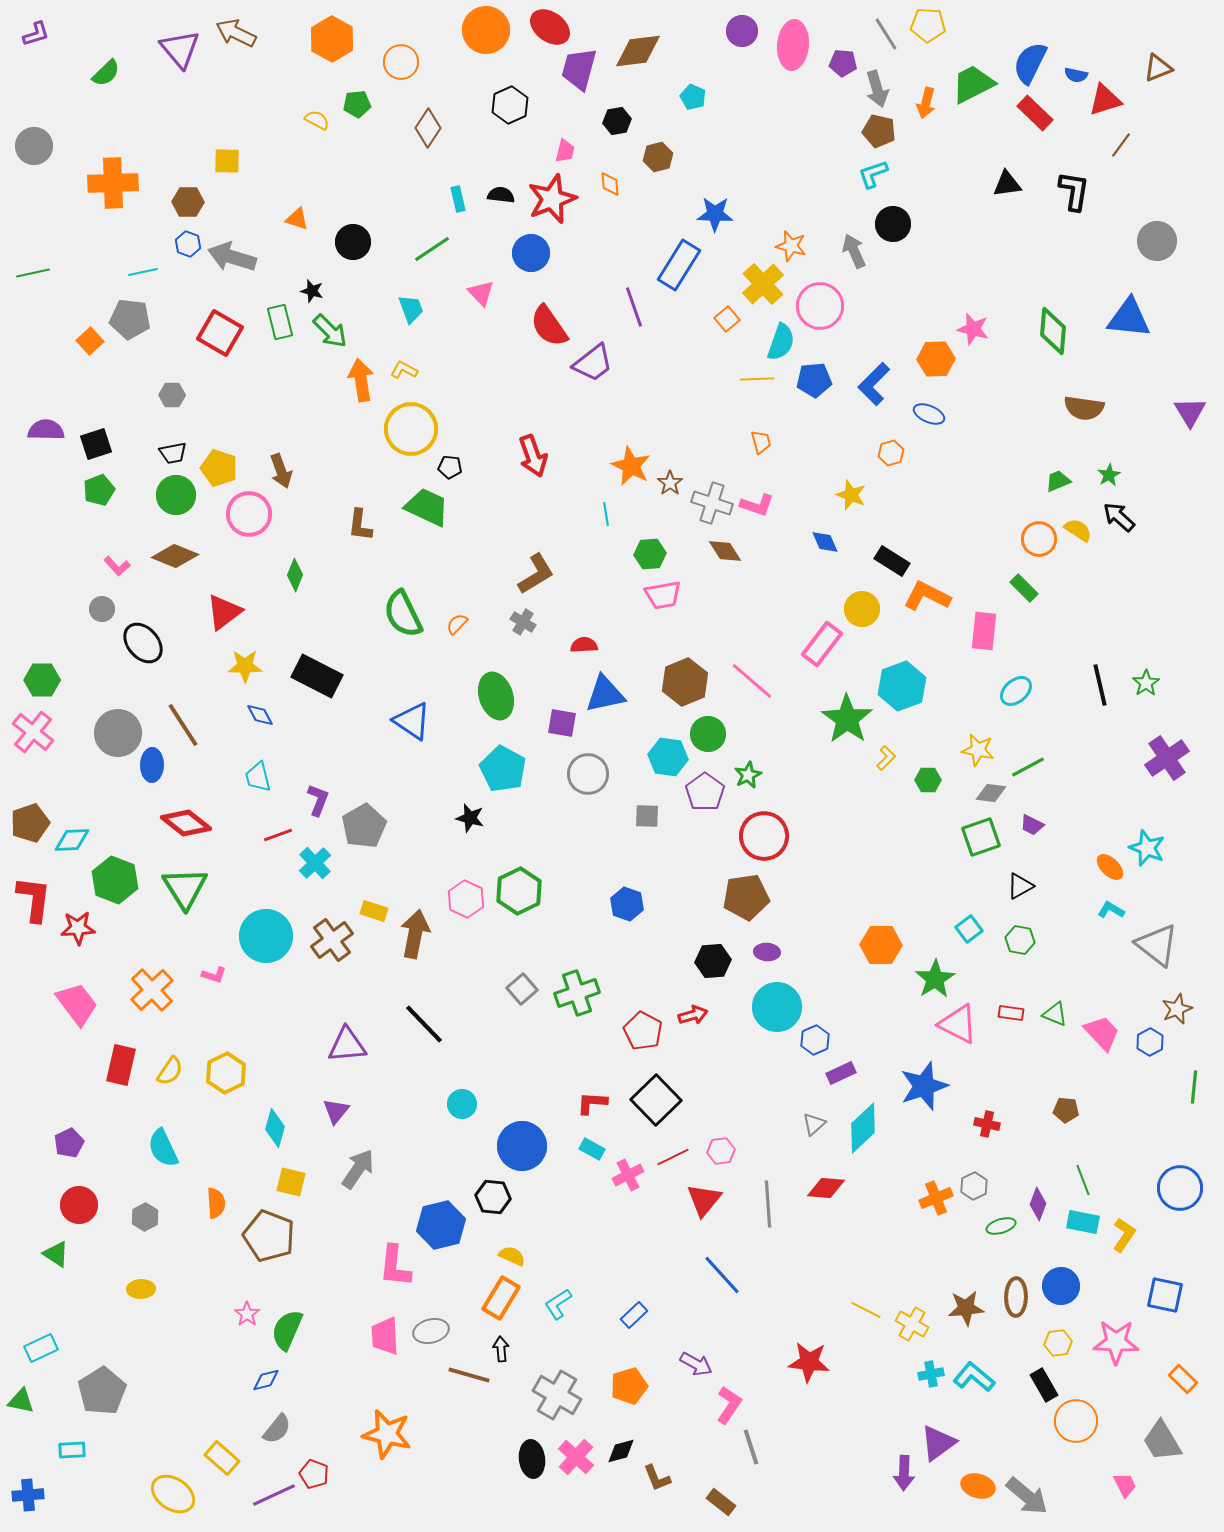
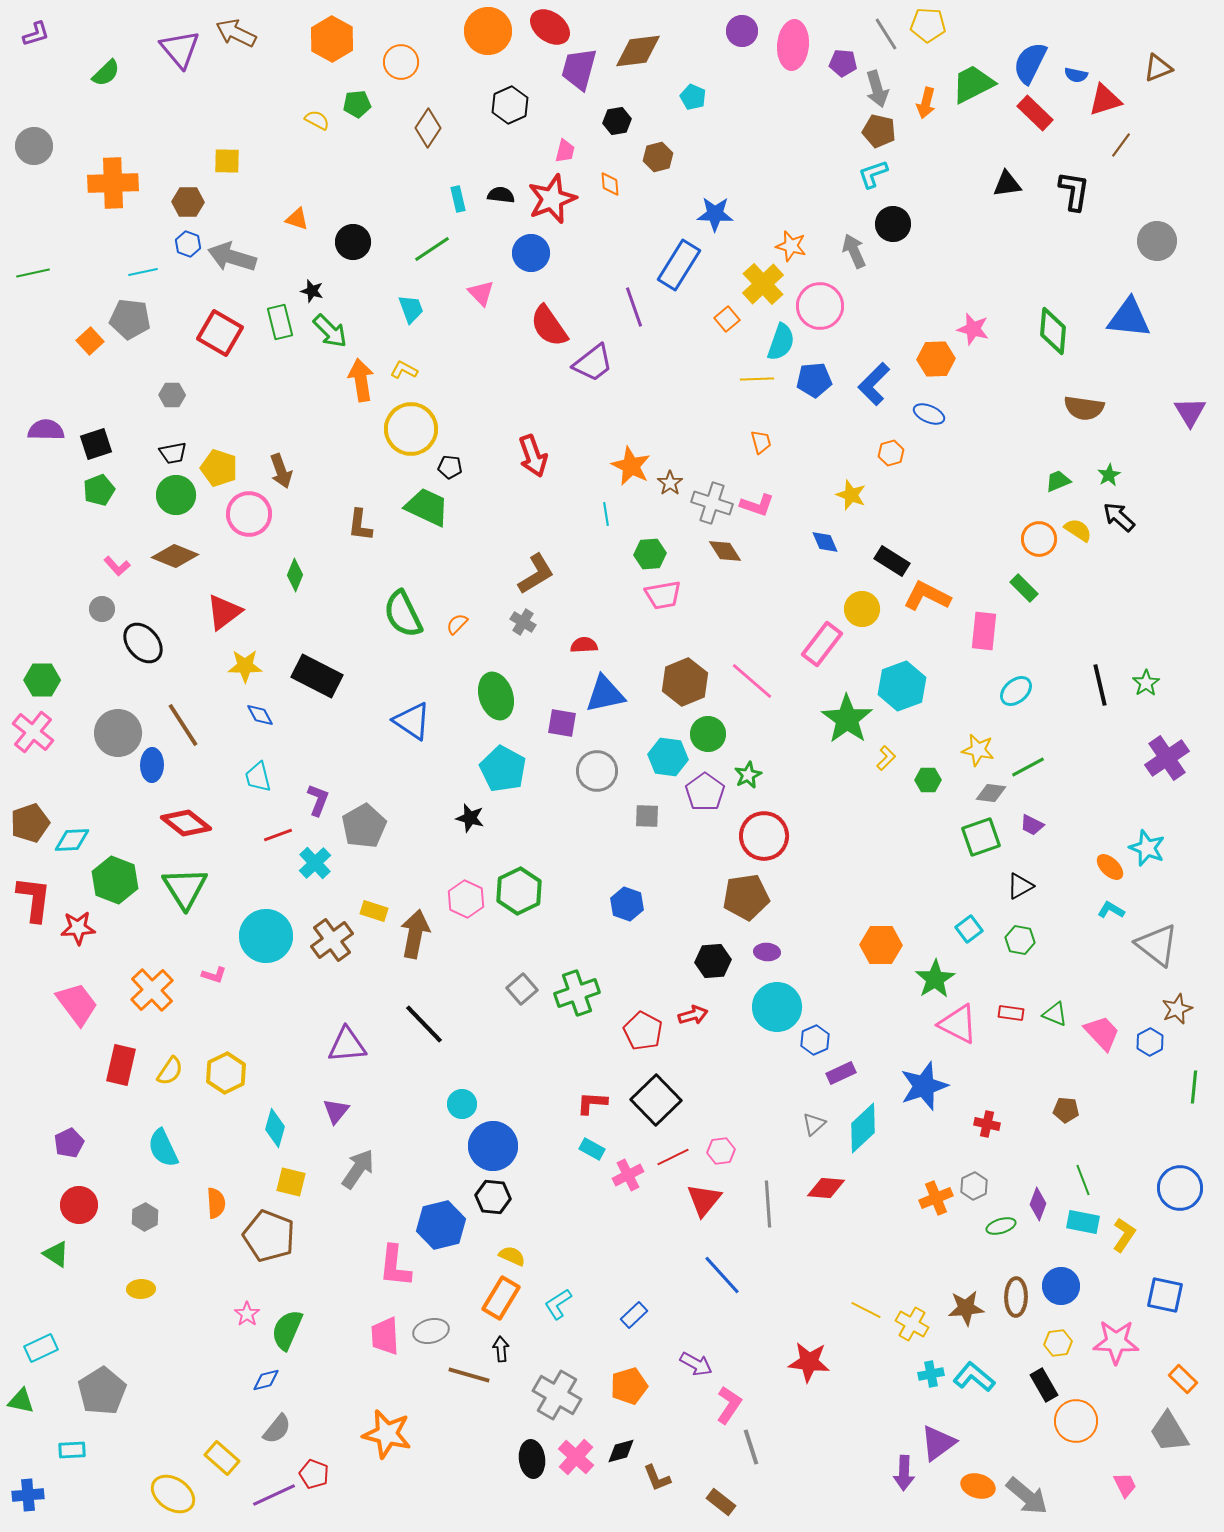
orange circle at (486, 30): moved 2 px right, 1 px down
gray circle at (588, 774): moved 9 px right, 3 px up
blue circle at (522, 1146): moved 29 px left
gray trapezoid at (1162, 1441): moved 7 px right, 9 px up
